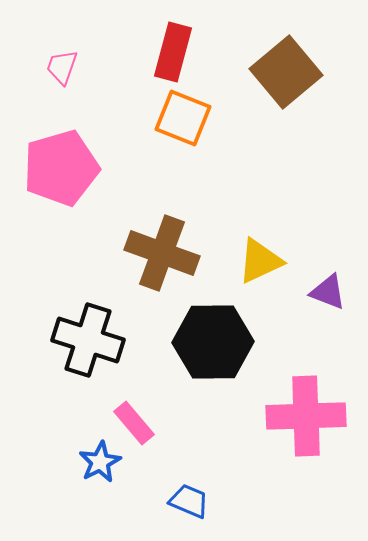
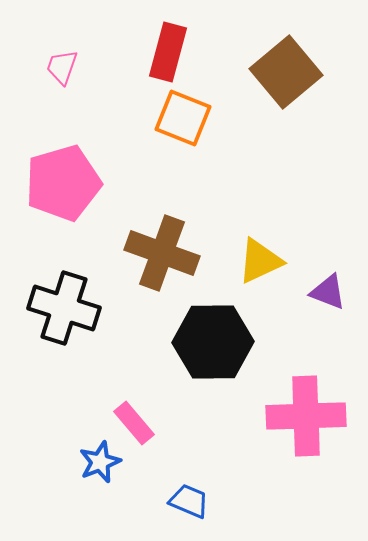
red rectangle: moved 5 px left
pink pentagon: moved 2 px right, 15 px down
black cross: moved 24 px left, 32 px up
blue star: rotated 6 degrees clockwise
